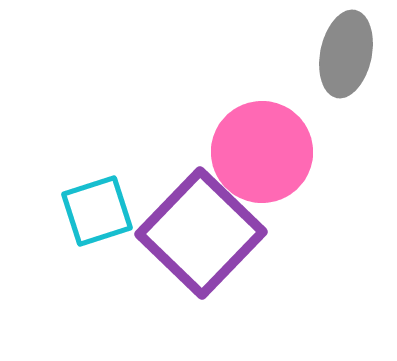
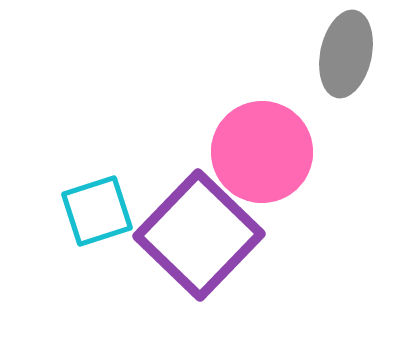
purple square: moved 2 px left, 2 px down
